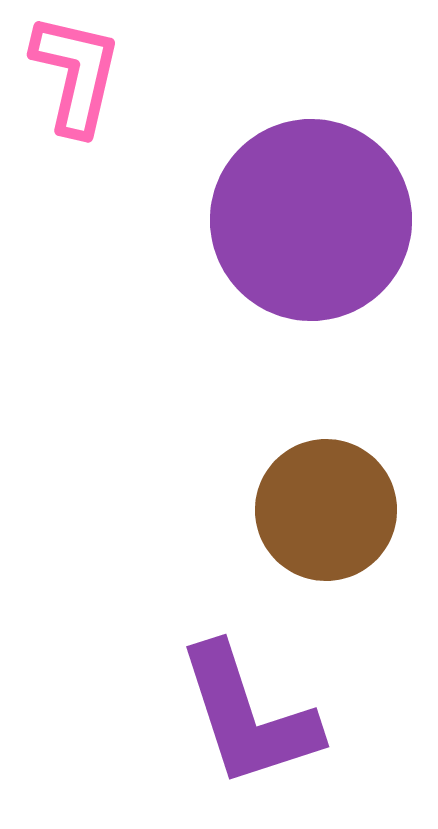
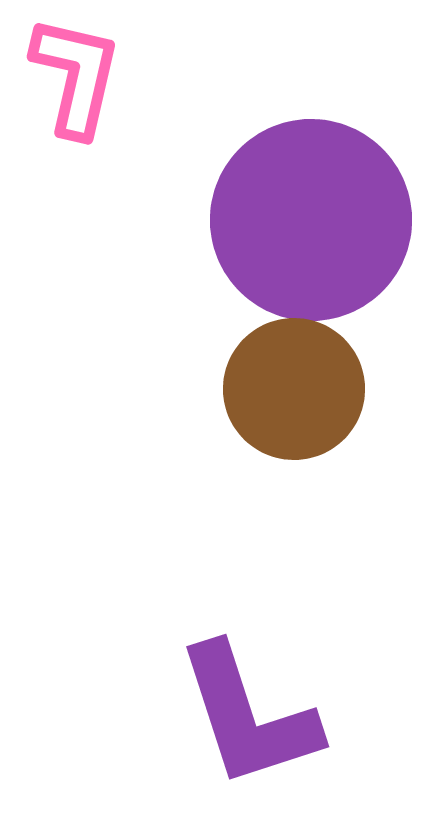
pink L-shape: moved 2 px down
brown circle: moved 32 px left, 121 px up
